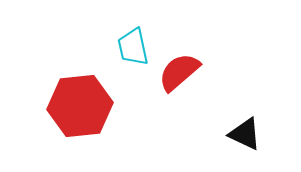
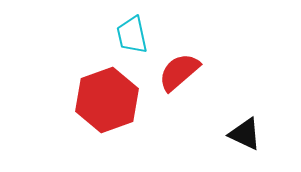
cyan trapezoid: moved 1 px left, 12 px up
red hexagon: moved 27 px right, 6 px up; rotated 14 degrees counterclockwise
